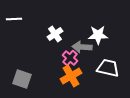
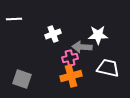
white cross: moved 2 px left; rotated 14 degrees clockwise
pink cross: rotated 35 degrees clockwise
orange cross: rotated 15 degrees clockwise
